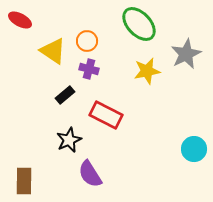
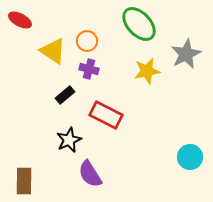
cyan circle: moved 4 px left, 8 px down
